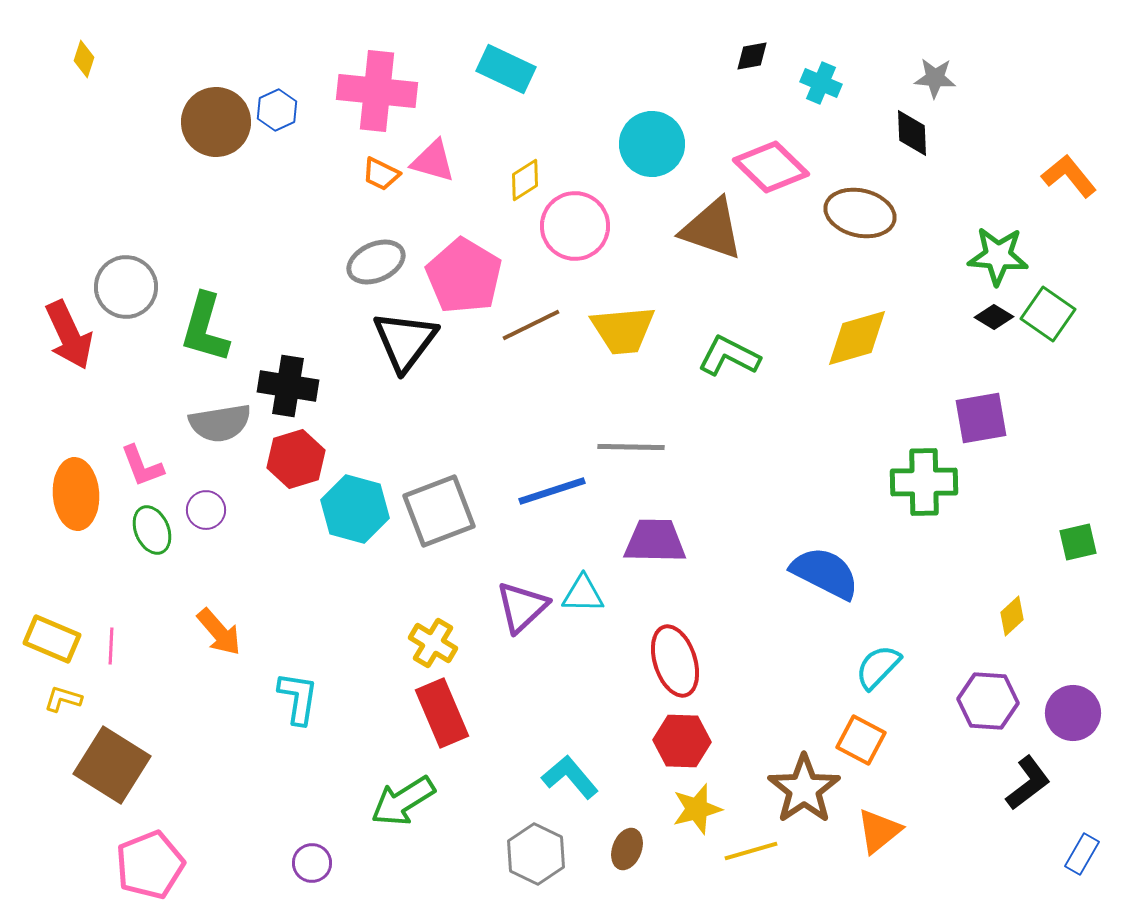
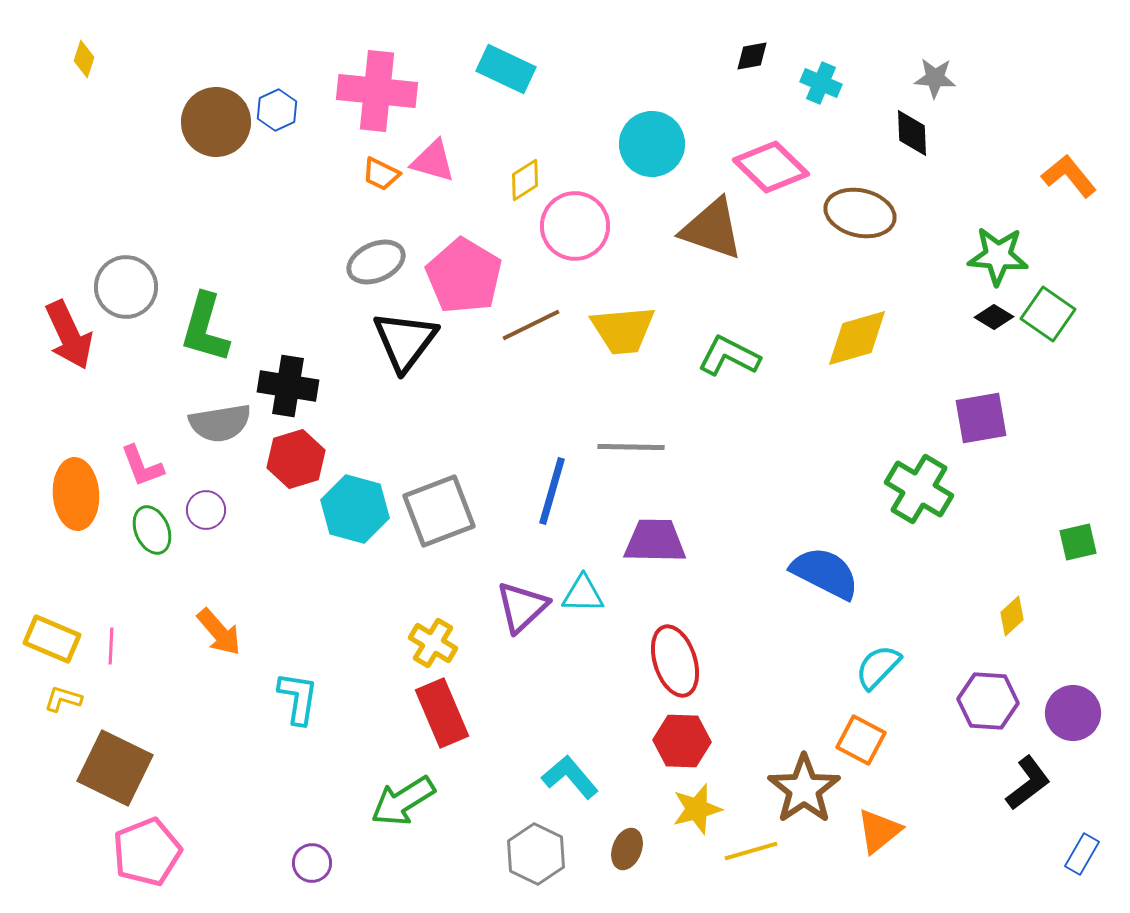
green cross at (924, 482): moved 5 px left, 7 px down; rotated 32 degrees clockwise
blue line at (552, 491): rotated 56 degrees counterclockwise
brown square at (112, 765): moved 3 px right, 3 px down; rotated 6 degrees counterclockwise
pink pentagon at (150, 865): moved 3 px left, 13 px up
